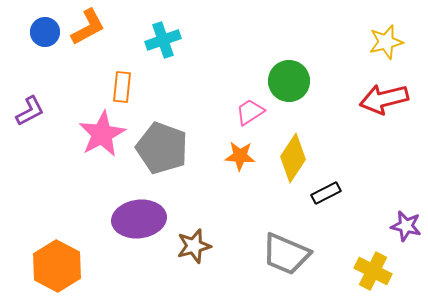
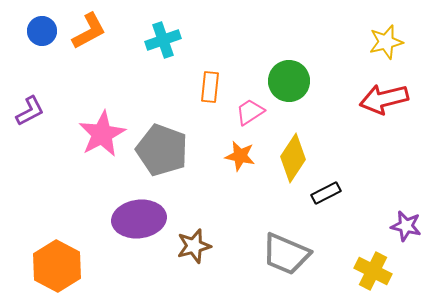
orange L-shape: moved 1 px right, 4 px down
blue circle: moved 3 px left, 1 px up
orange rectangle: moved 88 px right
gray pentagon: moved 2 px down
orange star: rotated 8 degrees clockwise
